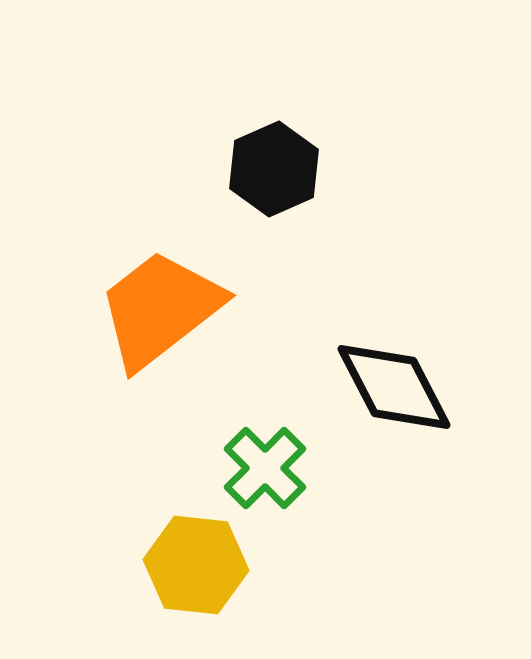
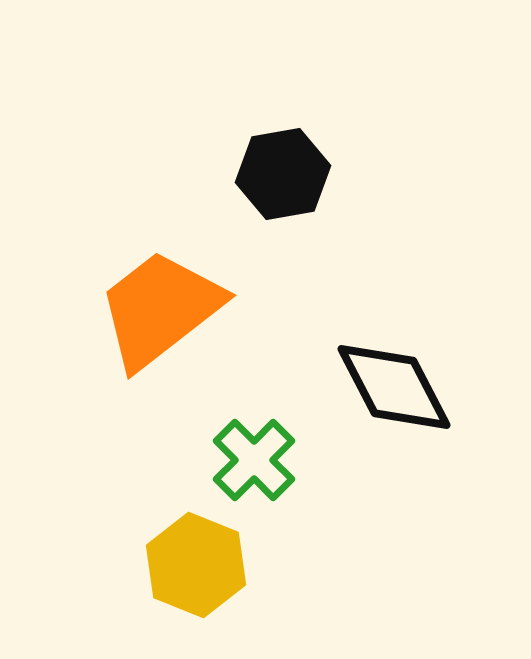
black hexagon: moved 9 px right, 5 px down; rotated 14 degrees clockwise
green cross: moved 11 px left, 8 px up
yellow hexagon: rotated 16 degrees clockwise
